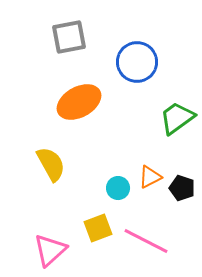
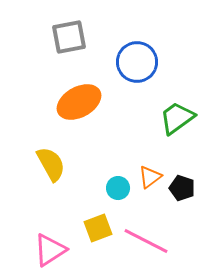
orange triangle: rotated 10 degrees counterclockwise
pink triangle: rotated 9 degrees clockwise
